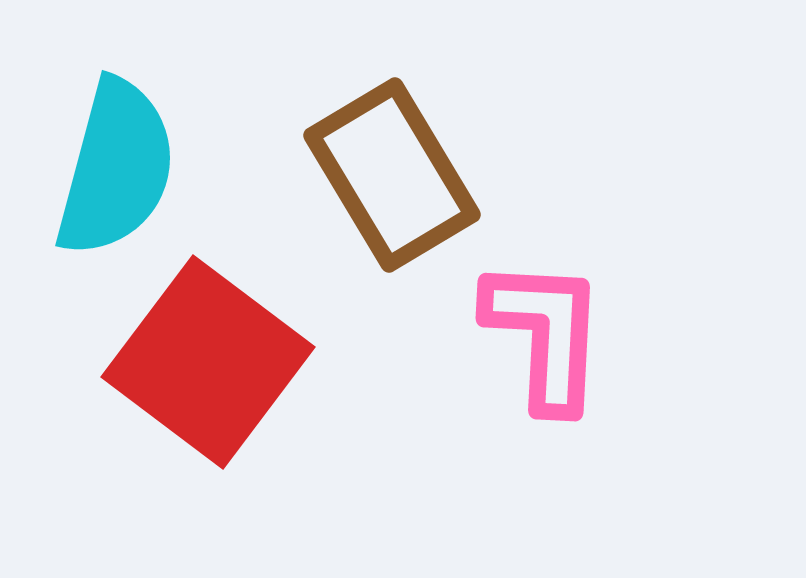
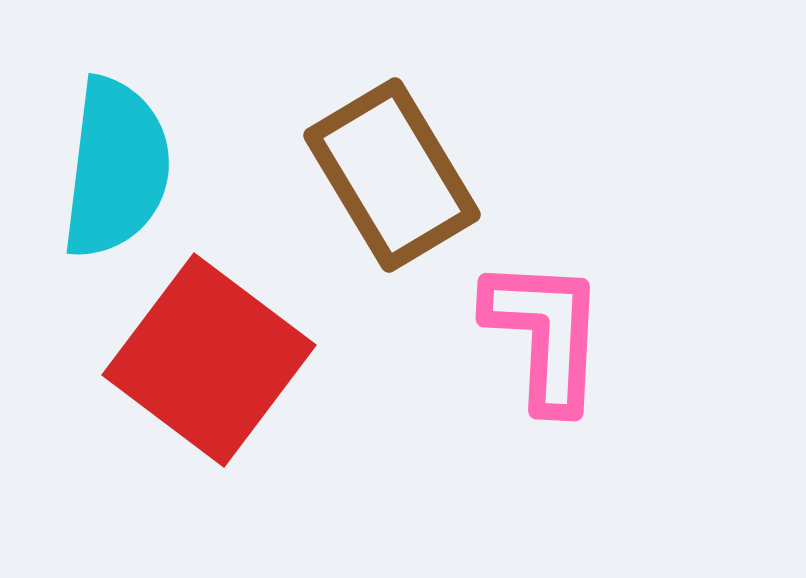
cyan semicircle: rotated 8 degrees counterclockwise
red square: moved 1 px right, 2 px up
